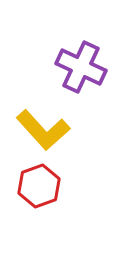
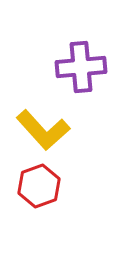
purple cross: rotated 30 degrees counterclockwise
